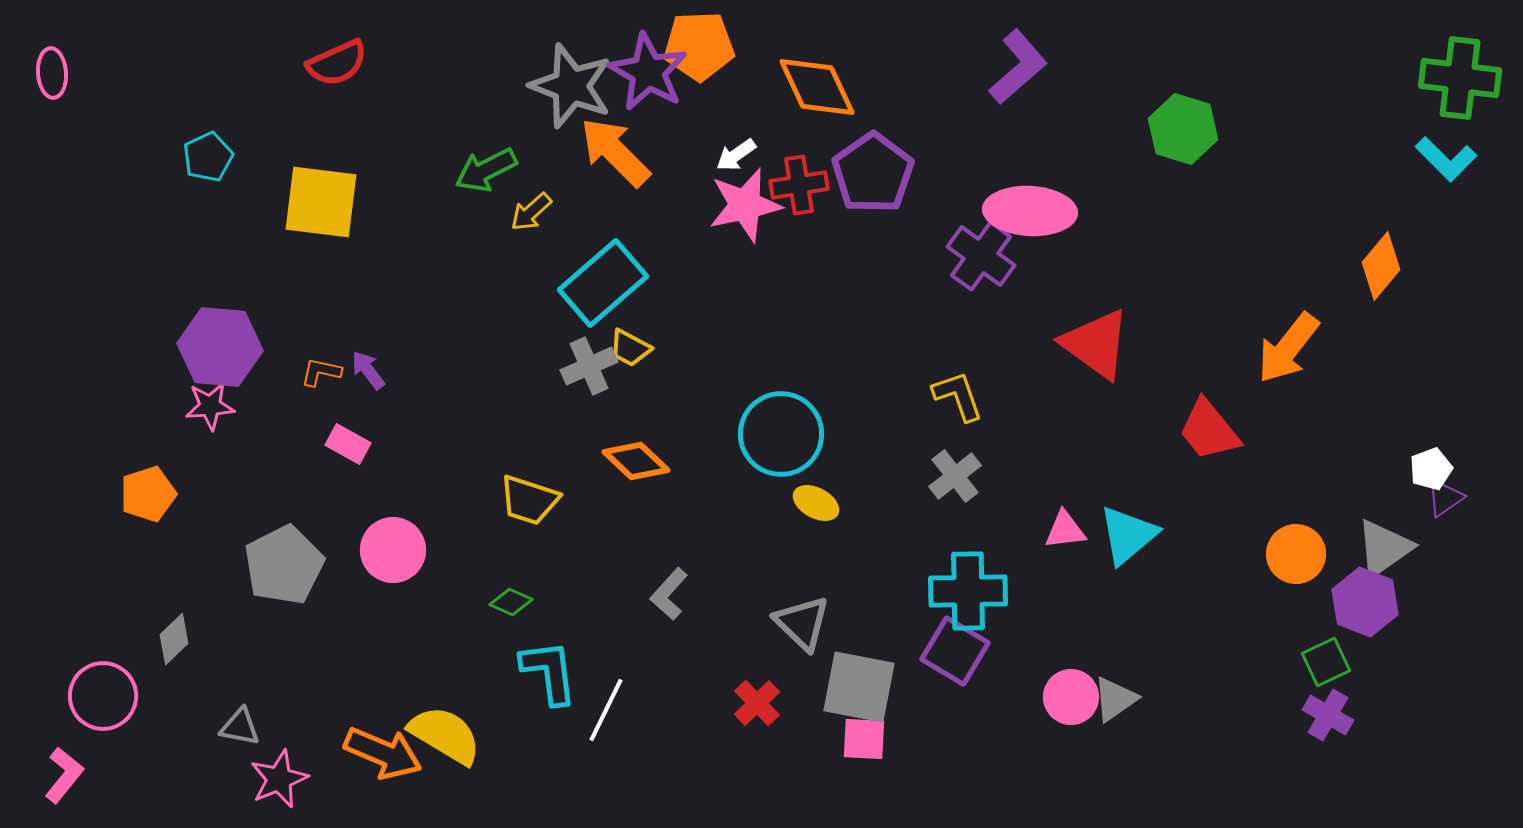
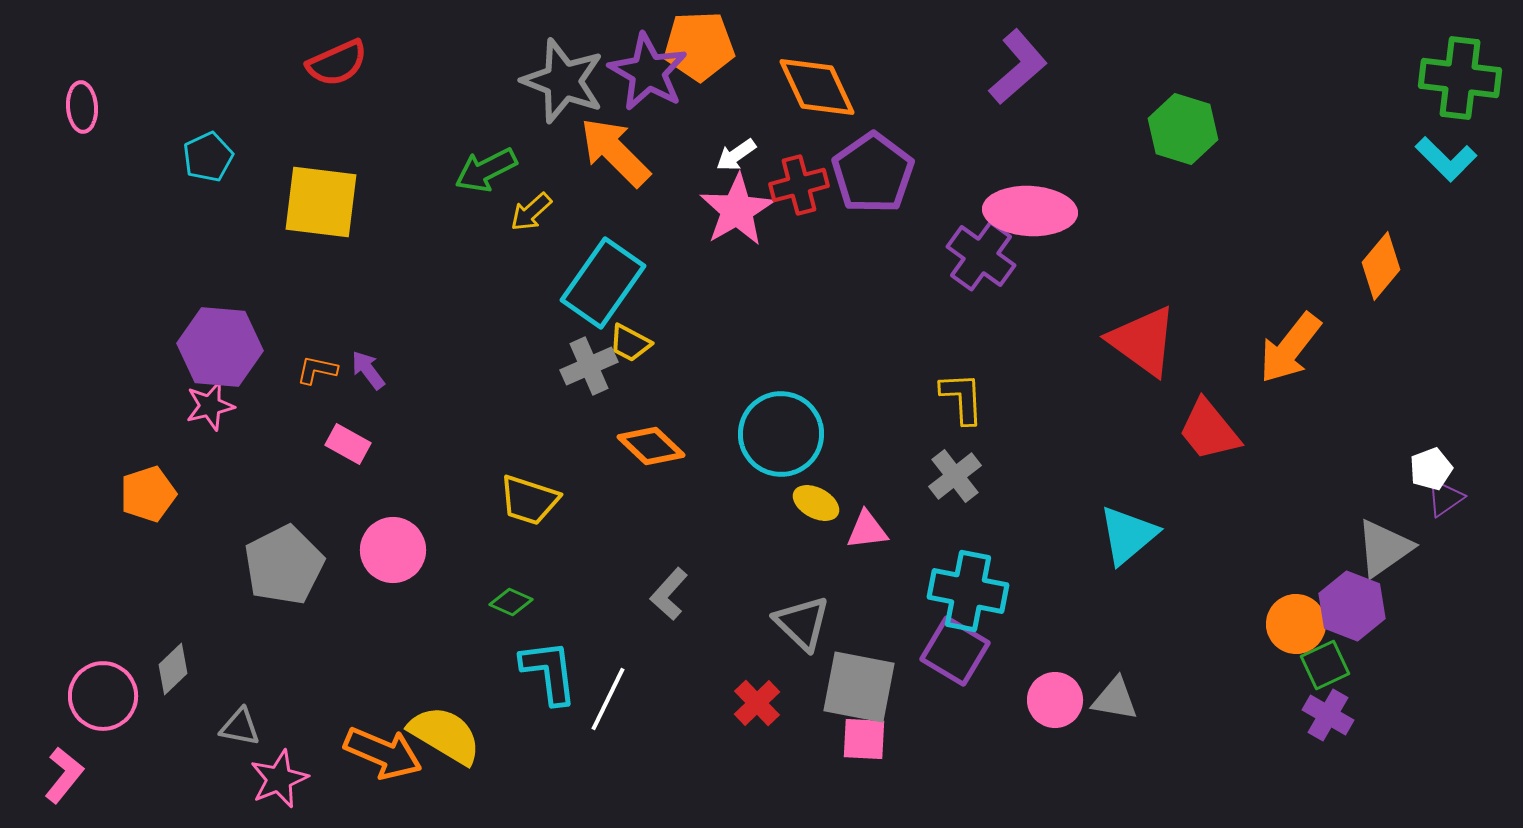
pink ellipse at (52, 73): moved 30 px right, 34 px down
gray star at (571, 86): moved 8 px left, 5 px up
red cross at (799, 185): rotated 6 degrees counterclockwise
pink star at (745, 205): moved 8 px left, 5 px down; rotated 18 degrees counterclockwise
cyan rectangle at (603, 283): rotated 14 degrees counterclockwise
red triangle at (1096, 344): moved 47 px right, 3 px up
yellow trapezoid at (630, 348): moved 5 px up
orange arrow at (1288, 348): moved 2 px right
orange L-shape at (321, 372): moved 4 px left, 2 px up
yellow L-shape at (958, 396): moved 4 px right, 2 px down; rotated 16 degrees clockwise
pink star at (210, 406): rotated 9 degrees counterclockwise
orange diamond at (636, 461): moved 15 px right, 15 px up
pink triangle at (1065, 530): moved 198 px left
orange circle at (1296, 554): moved 70 px down
cyan cross at (968, 591): rotated 12 degrees clockwise
purple hexagon at (1365, 602): moved 13 px left, 4 px down
gray diamond at (174, 639): moved 1 px left, 30 px down
green square at (1326, 662): moved 1 px left, 3 px down
pink circle at (1071, 697): moved 16 px left, 3 px down
gray triangle at (1115, 699): rotated 45 degrees clockwise
white line at (606, 710): moved 2 px right, 11 px up
